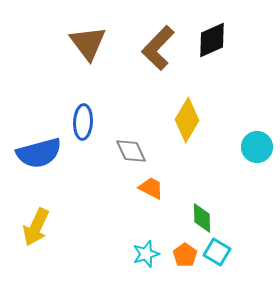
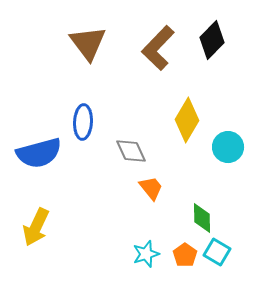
black diamond: rotated 21 degrees counterclockwise
cyan circle: moved 29 px left
orange trapezoid: rotated 24 degrees clockwise
